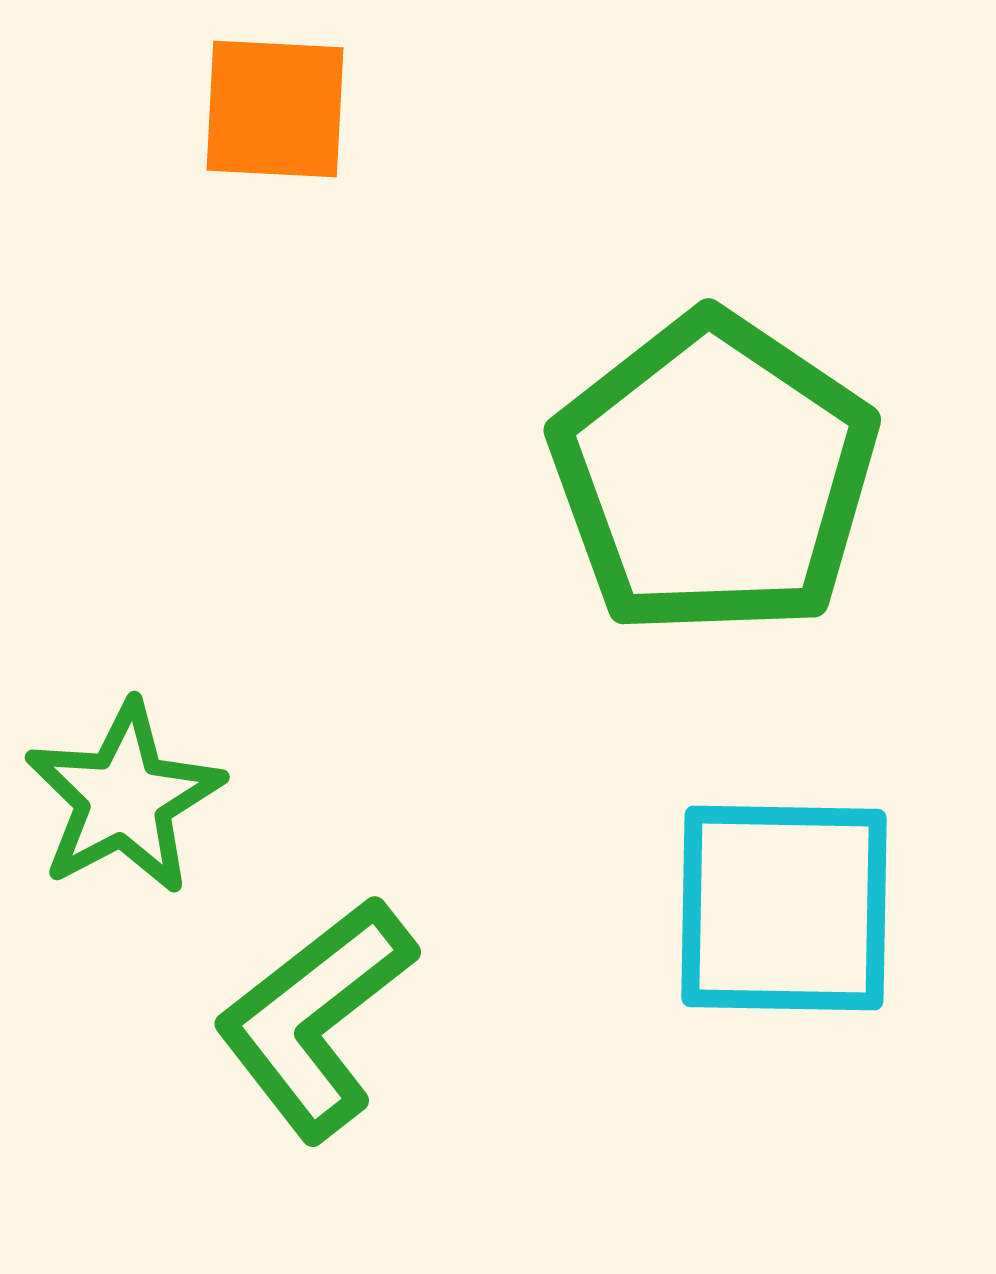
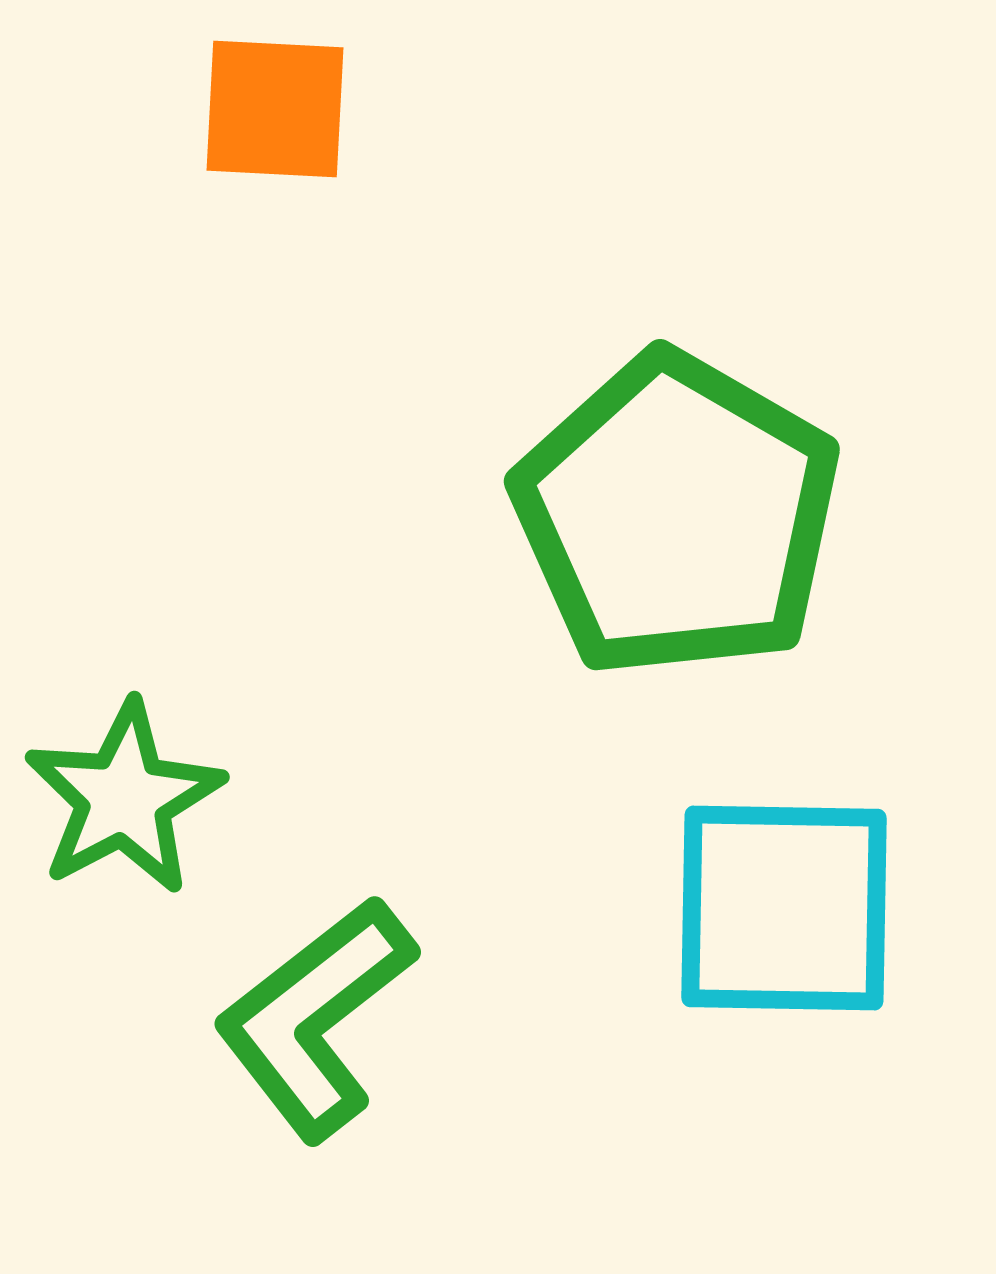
green pentagon: moved 37 px left, 40 px down; rotated 4 degrees counterclockwise
